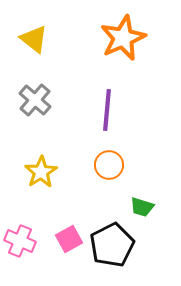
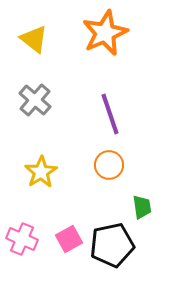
orange star: moved 18 px left, 5 px up
purple line: moved 3 px right, 4 px down; rotated 24 degrees counterclockwise
green trapezoid: rotated 115 degrees counterclockwise
pink cross: moved 2 px right, 2 px up
black pentagon: rotated 15 degrees clockwise
